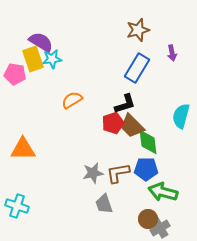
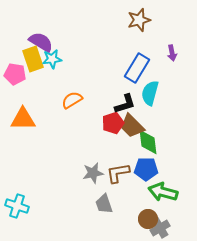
brown star: moved 1 px right, 10 px up
cyan semicircle: moved 31 px left, 23 px up
orange triangle: moved 30 px up
